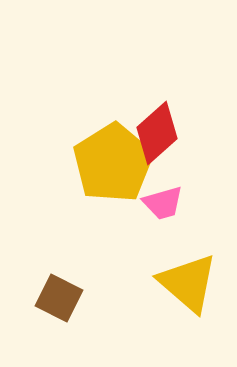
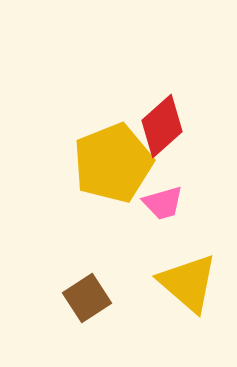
red diamond: moved 5 px right, 7 px up
yellow pentagon: rotated 10 degrees clockwise
brown square: moved 28 px right; rotated 30 degrees clockwise
